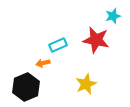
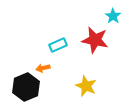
cyan star: rotated 21 degrees counterclockwise
red star: moved 1 px left
orange arrow: moved 5 px down
yellow star: moved 2 px down; rotated 25 degrees counterclockwise
